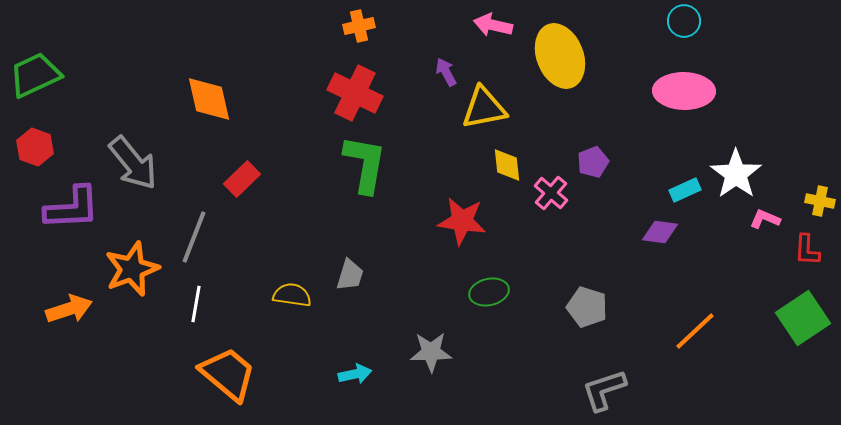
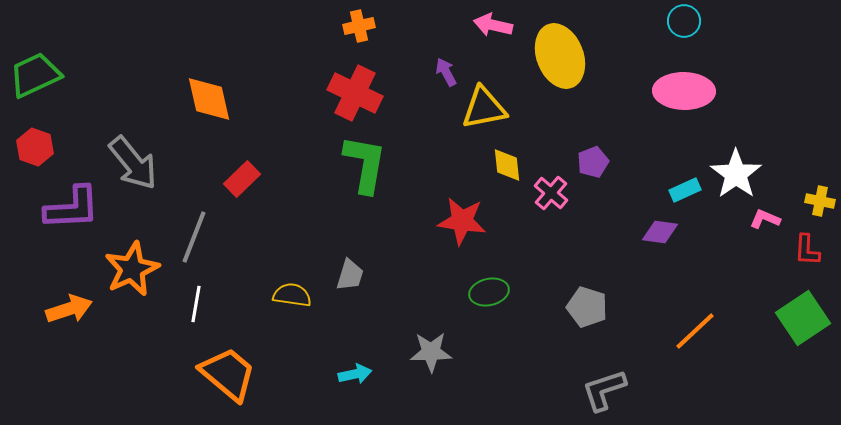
orange star: rotated 4 degrees counterclockwise
